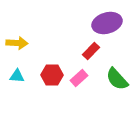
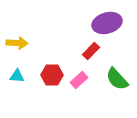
pink rectangle: moved 2 px down
